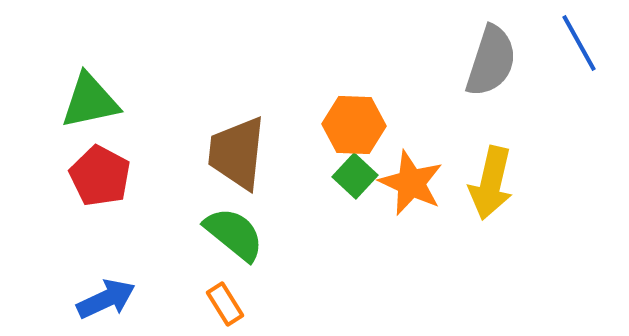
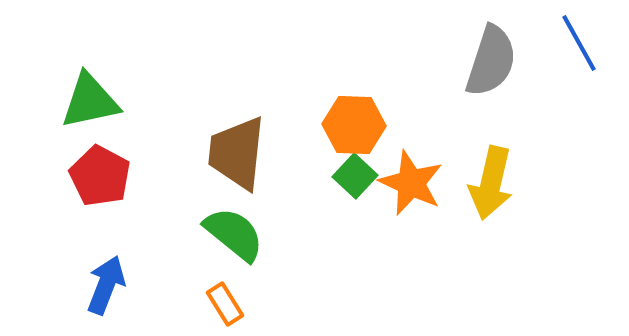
blue arrow: moved 14 px up; rotated 44 degrees counterclockwise
